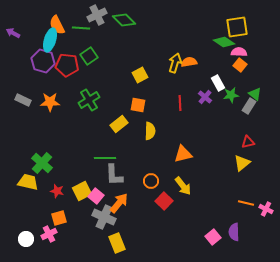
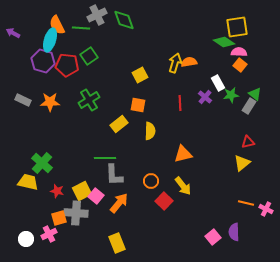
green diamond at (124, 20): rotated 25 degrees clockwise
gray cross at (104, 217): moved 28 px left, 4 px up; rotated 20 degrees counterclockwise
